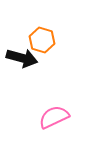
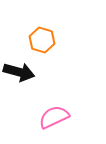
black arrow: moved 3 px left, 14 px down
